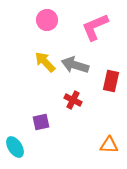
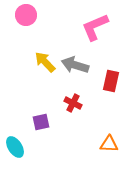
pink circle: moved 21 px left, 5 px up
red cross: moved 3 px down
orange triangle: moved 1 px up
